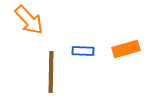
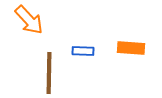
orange rectangle: moved 5 px right, 1 px up; rotated 20 degrees clockwise
brown line: moved 2 px left, 1 px down
